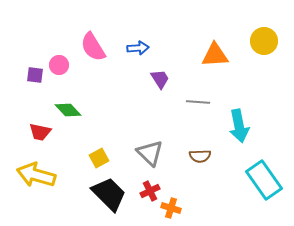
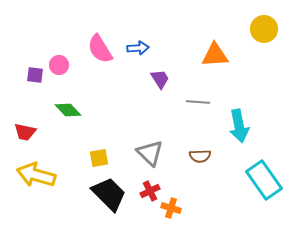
yellow circle: moved 12 px up
pink semicircle: moved 7 px right, 2 px down
red trapezoid: moved 15 px left
yellow square: rotated 18 degrees clockwise
